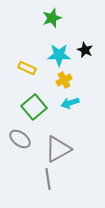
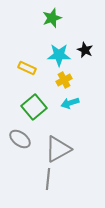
gray line: rotated 15 degrees clockwise
